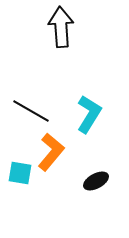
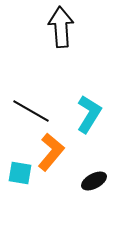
black ellipse: moved 2 px left
